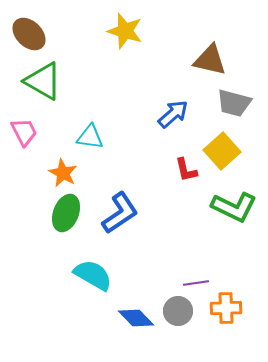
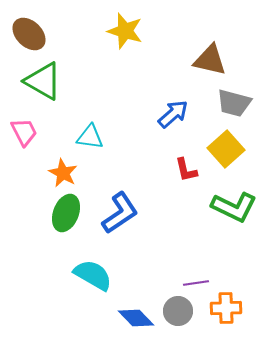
yellow square: moved 4 px right, 2 px up
